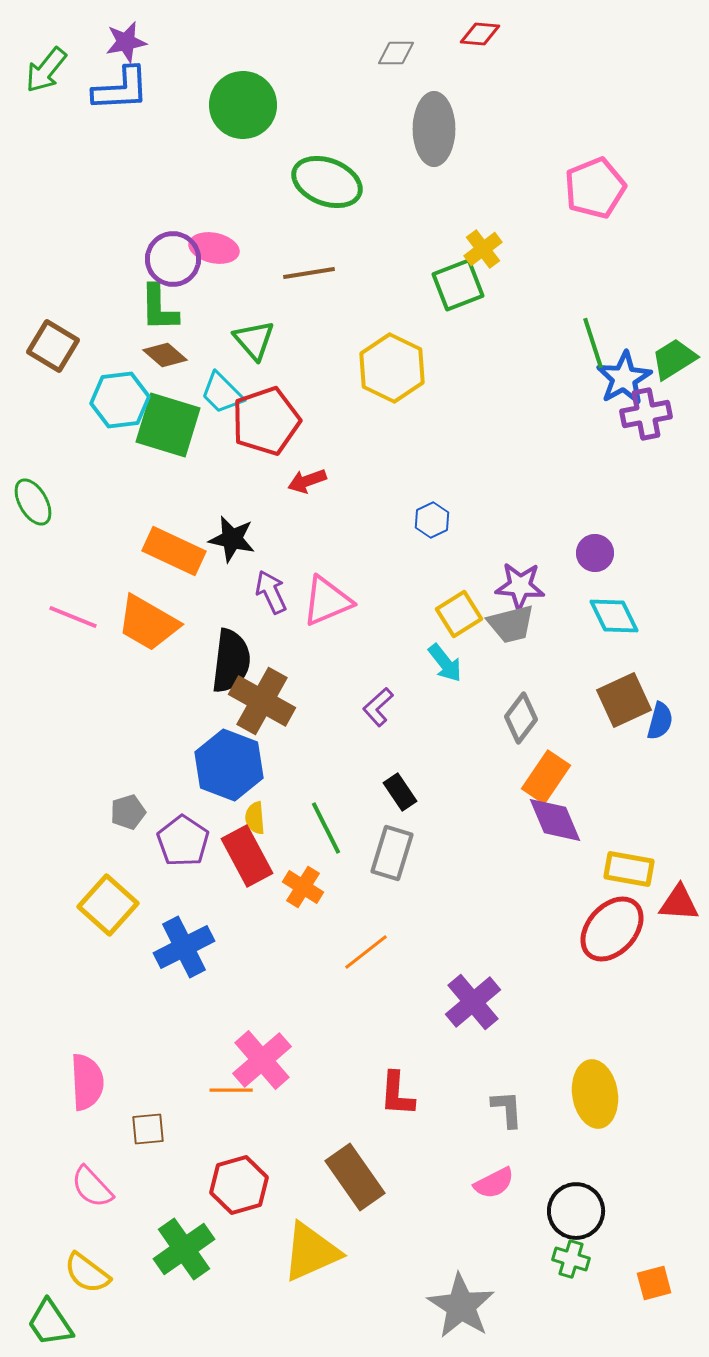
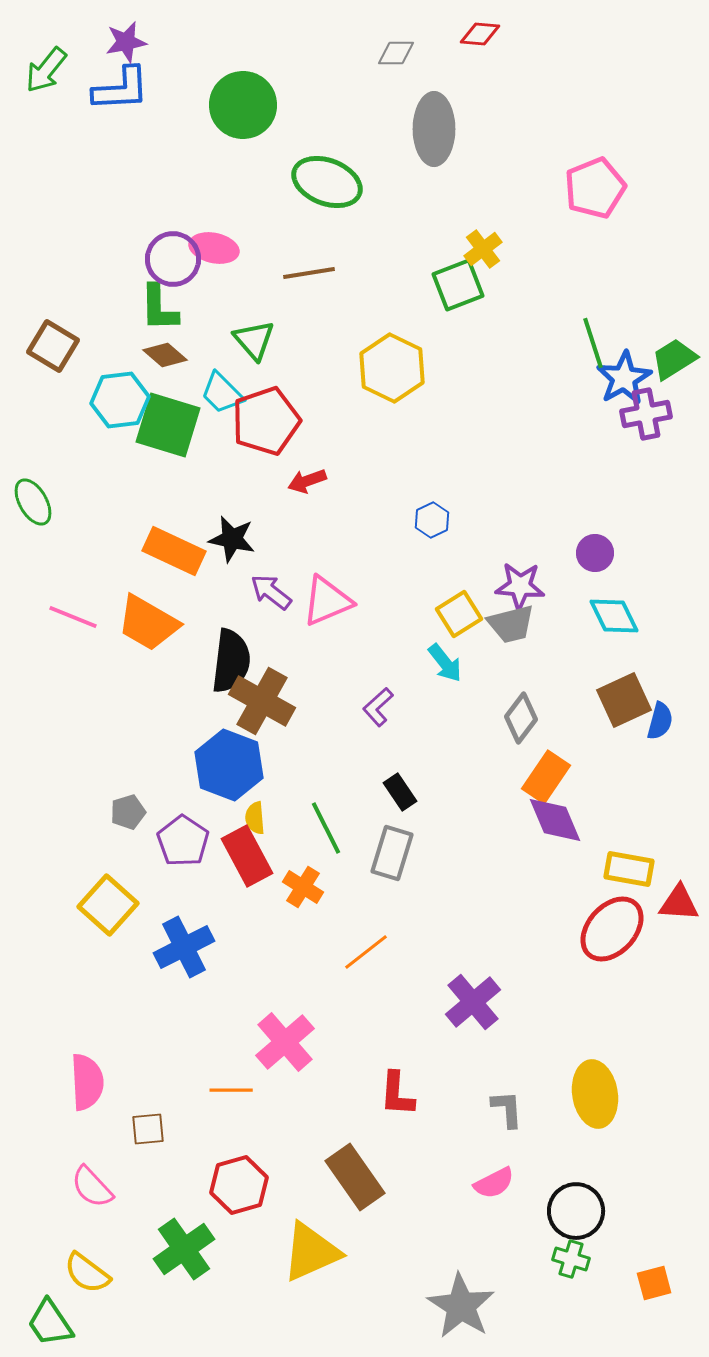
purple arrow at (271, 592): rotated 27 degrees counterclockwise
pink cross at (262, 1060): moved 23 px right, 18 px up
